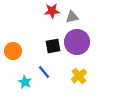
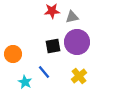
orange circle: moved 3 px down
